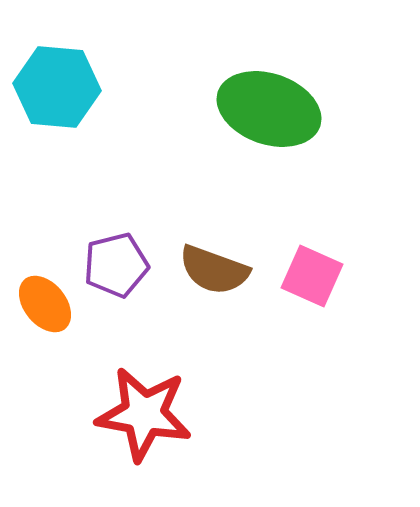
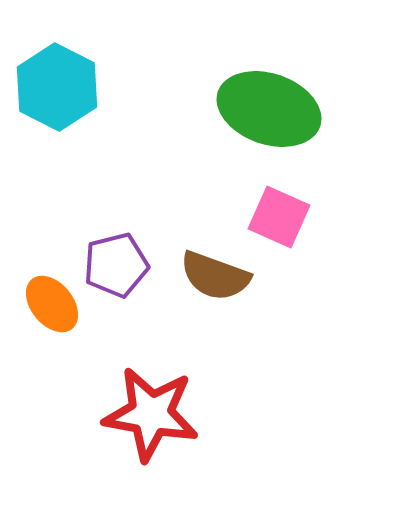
cyan hexagon: rotated 22 degrees clockwise
brown semicircle: moved 1 px right, 6 px down
pink square: moved 33 px left, 59 px up
orange ellipse: moved 7 px right
red star: moved 7 px right
